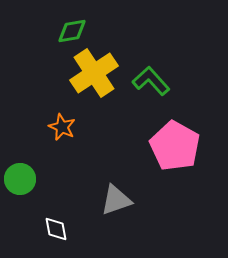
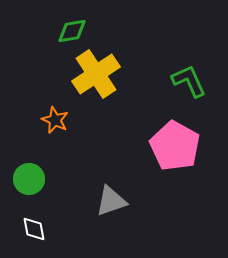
yellow cross: moved 2 px right, 1 px down
green L-shape: moved 38 px right; rotated 18 degrees clockwise
orange star: moved 7 px left, 7 px up
green circle: moved 9 px right
gray triangle: moved 5 px left, 1 px down
white diamond: moved 22 px left
